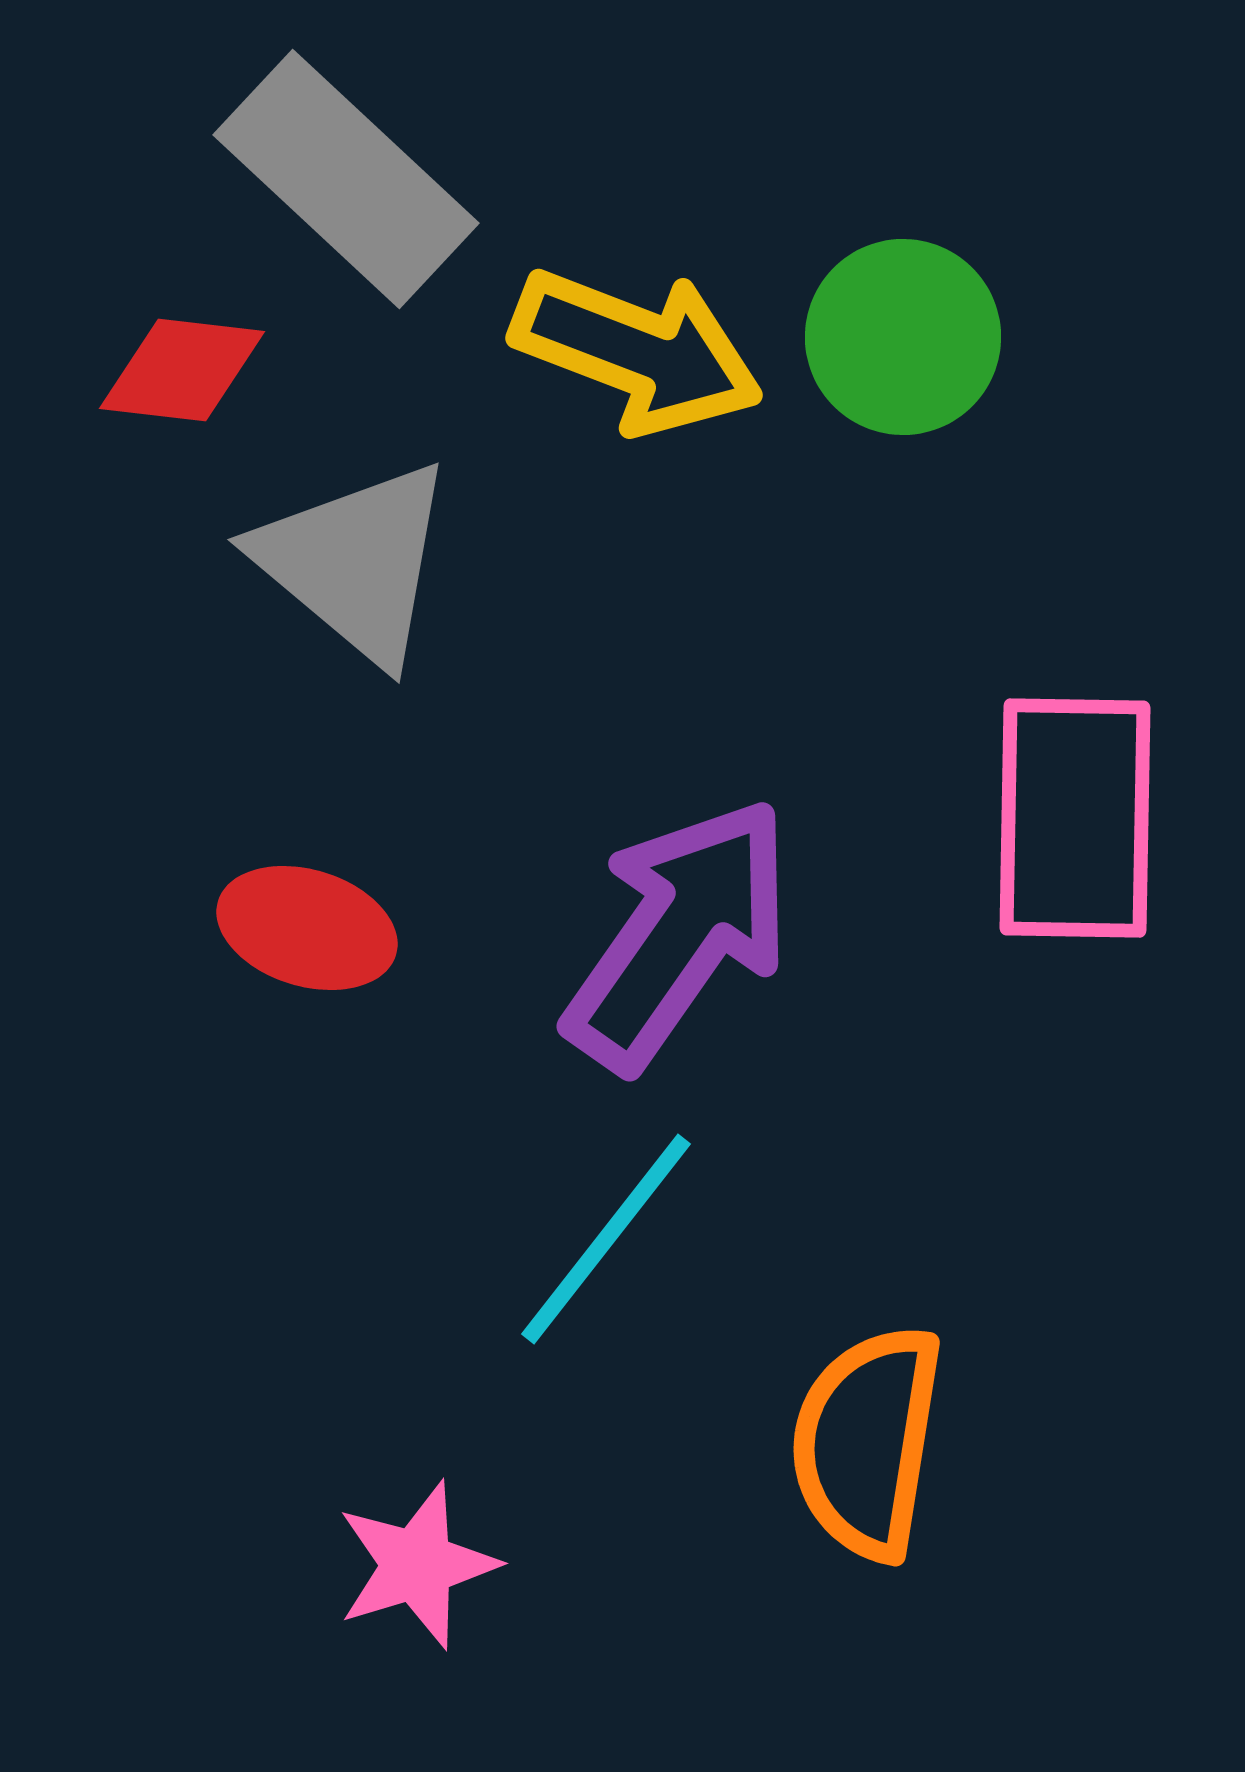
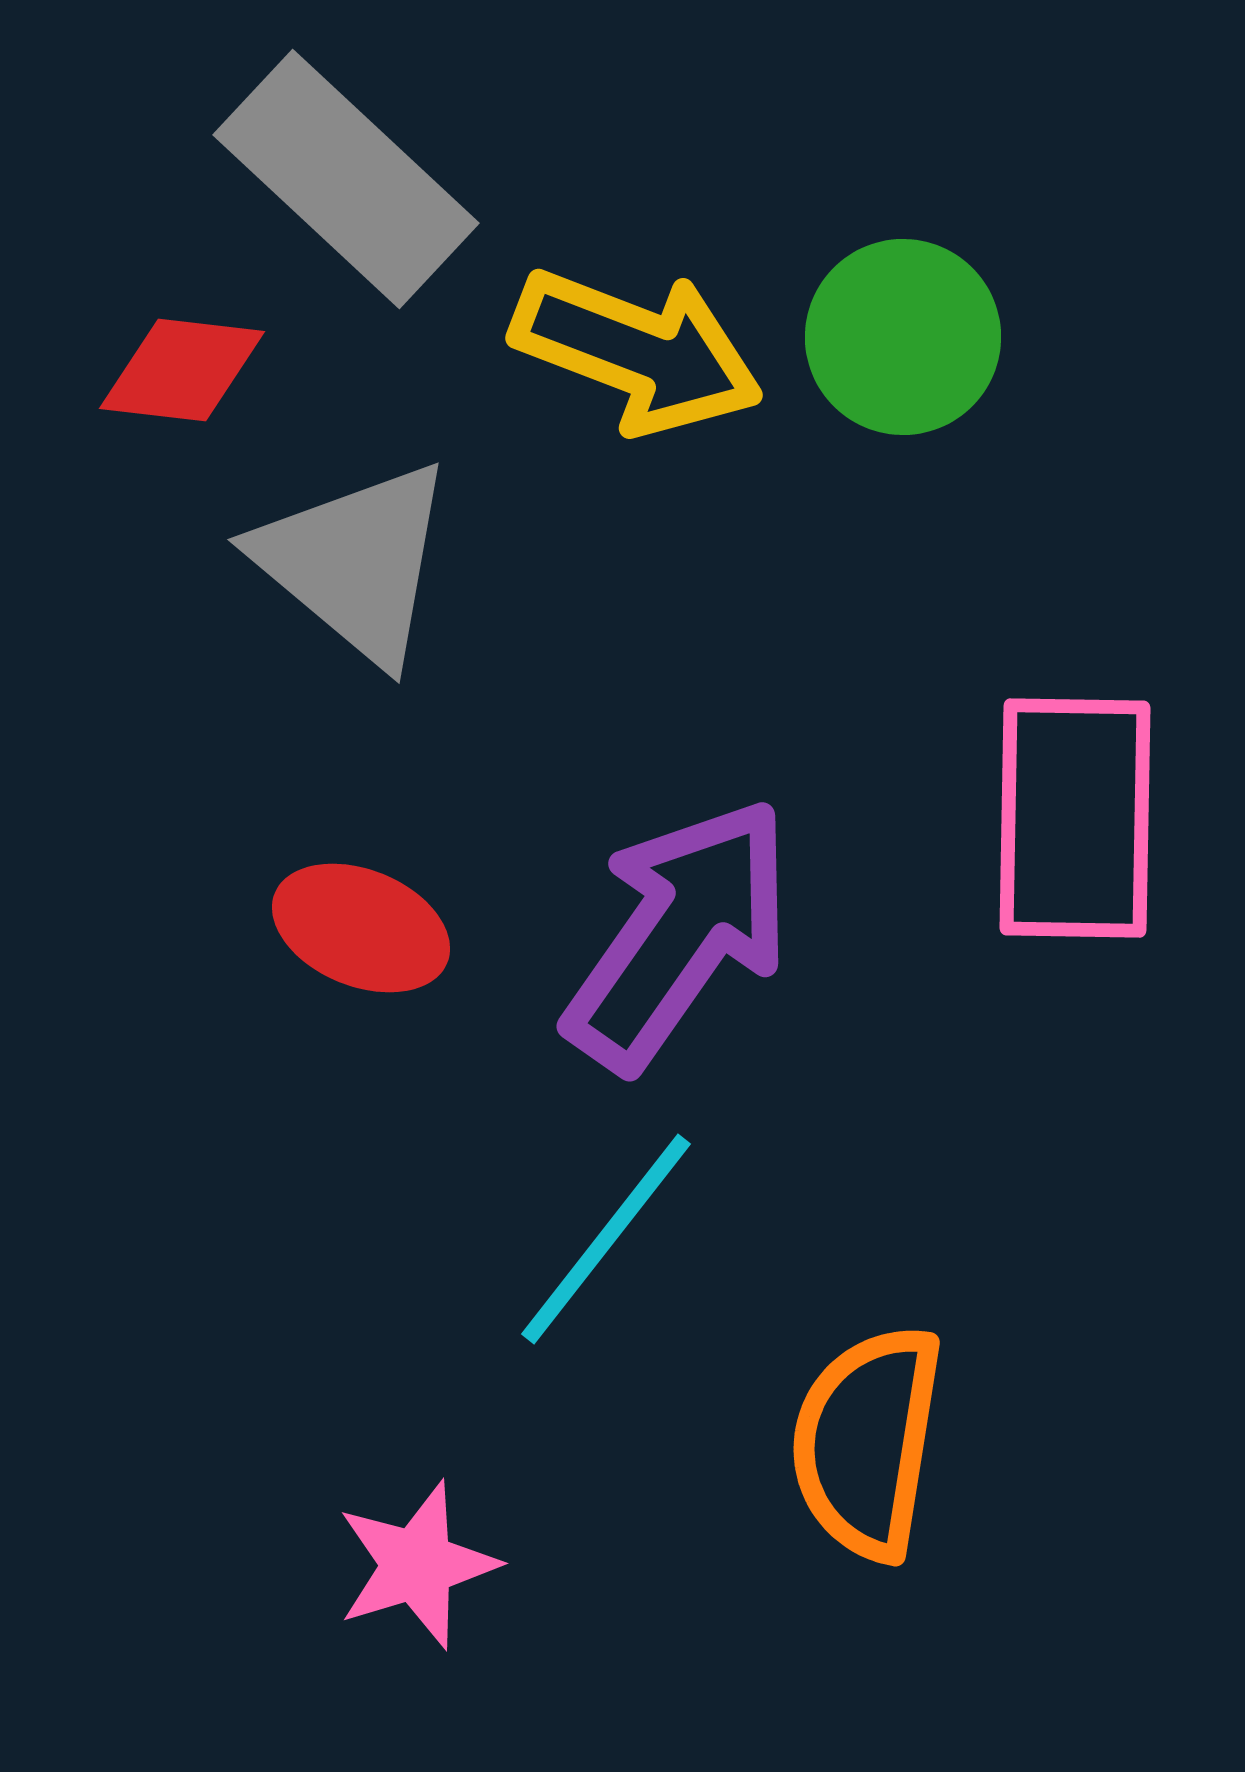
red ellipse: moved 54 px right; rotated 5 degrees clockwise
